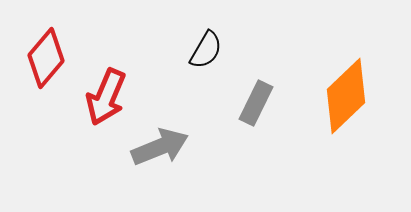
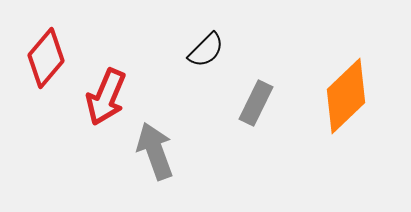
black semicircle: rotated 15 degrees clockwise
gray arrow: moved 5 px left, 4 px down; rotated 88 degrees counterclockwise
